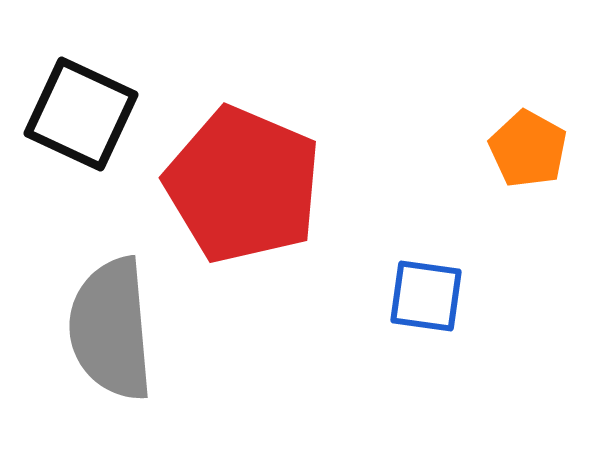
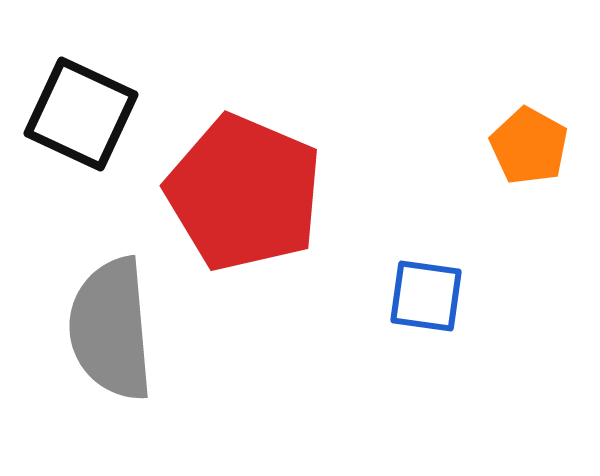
orange pentagon: moved 1 px right, 3 px up
red pentagon: moved 1 px right, 8 px down
